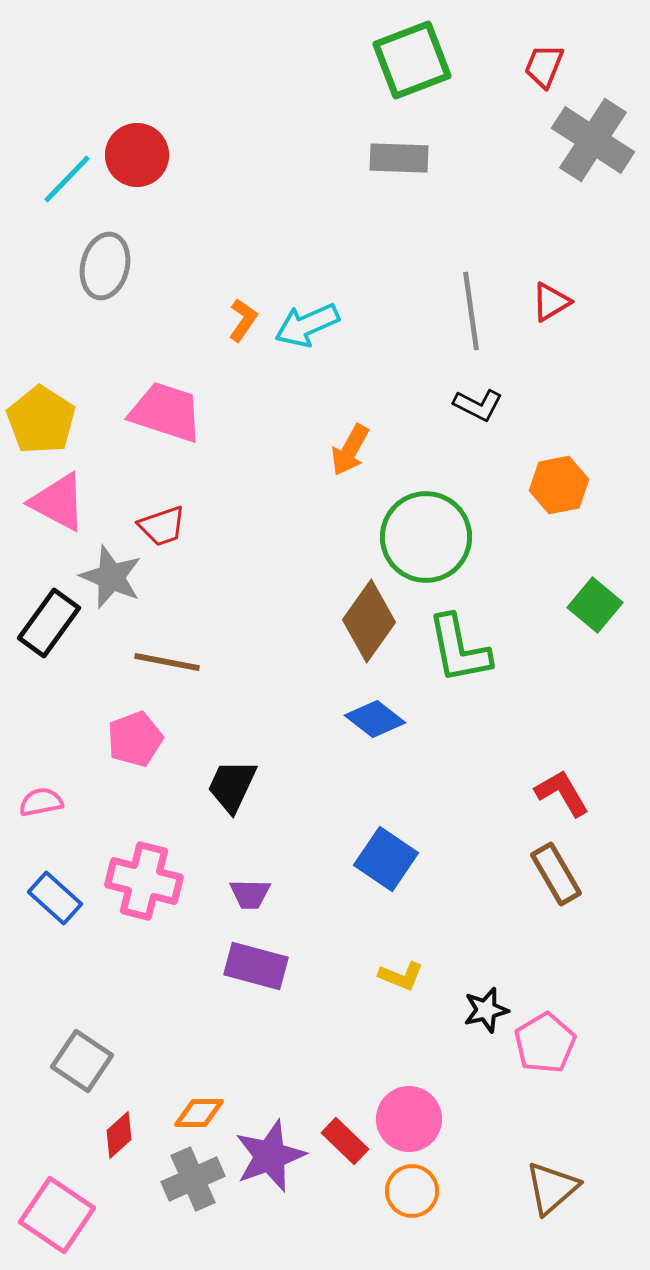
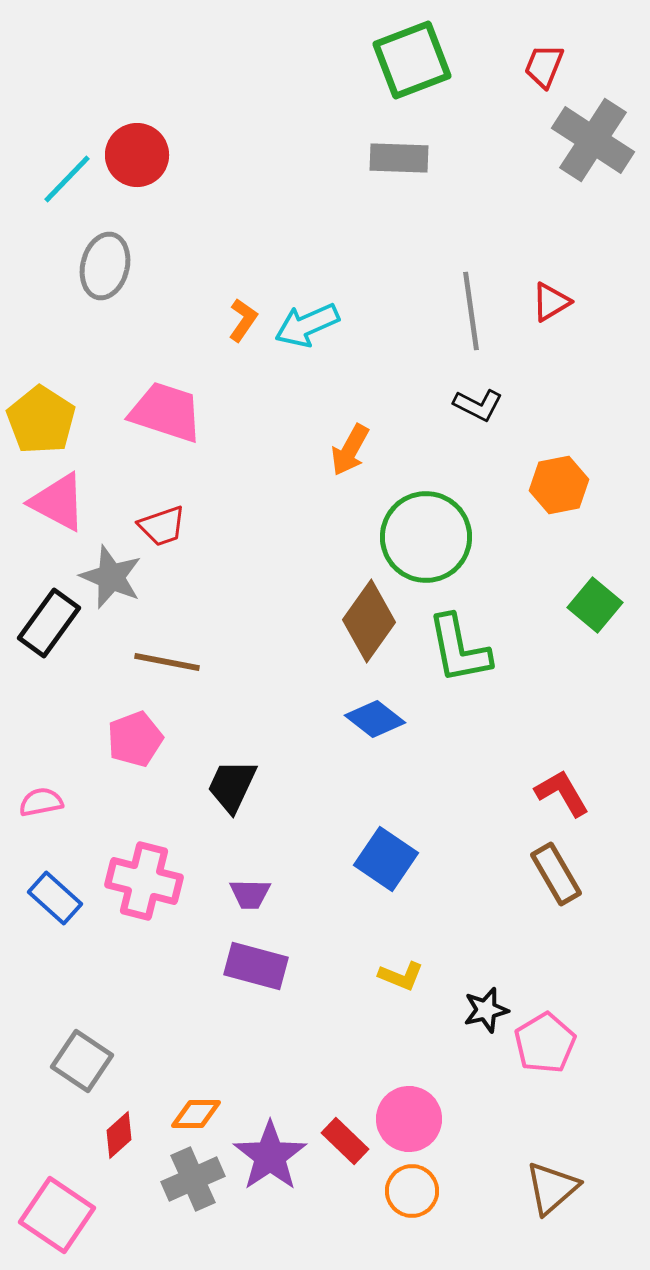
orange diamond at (199, 1113): moved 3 px left, 1 px down
purple star at (270, 1156): rotated 14 degrees counterclockwise
